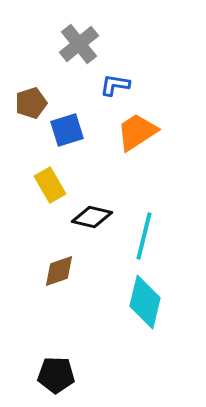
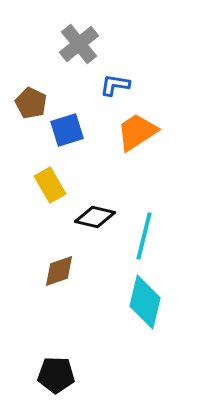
brown pentagon: rotated 28 degrees counterclockwise
black diamond: moved 3 px right
